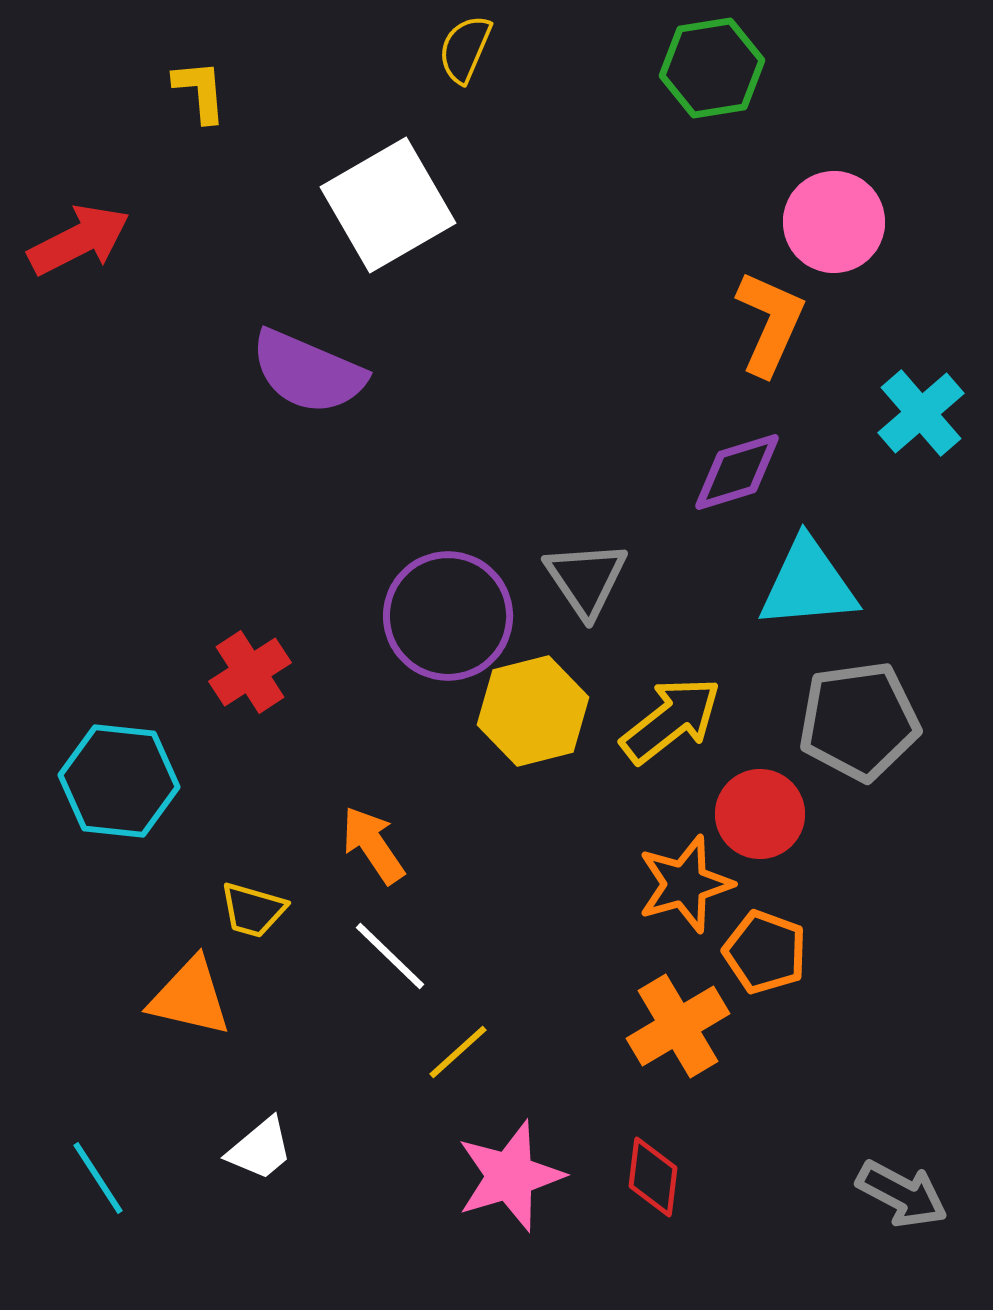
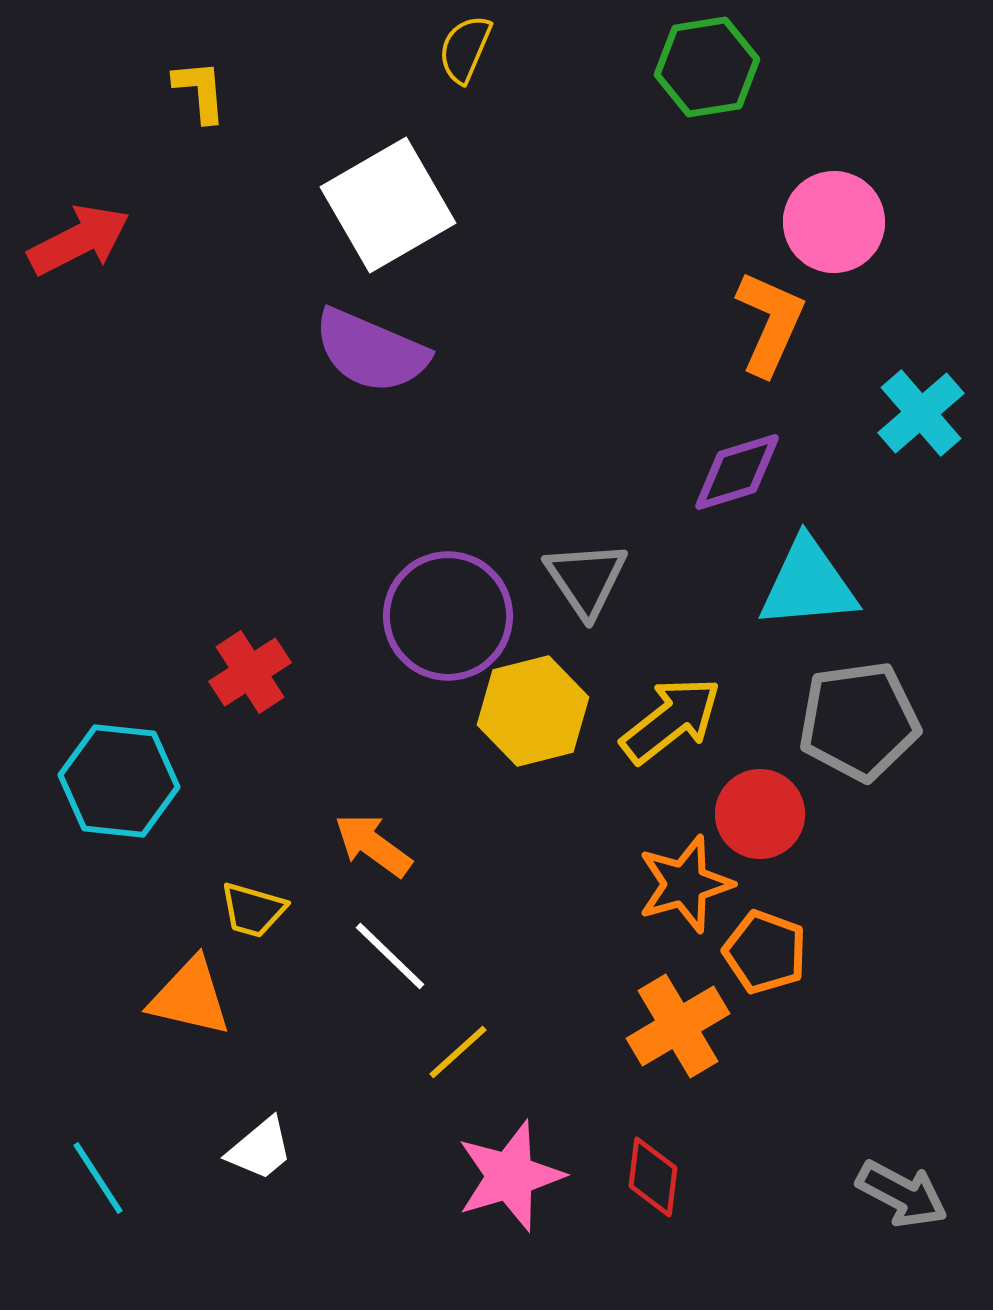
green hexagon: moved 5 px left, 1 px up
purple semicircle: moved 63 px right, 21 px up
orange arrow: rotated 20 degrees counterclockwise
